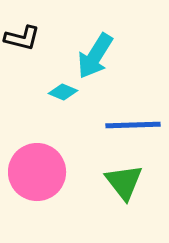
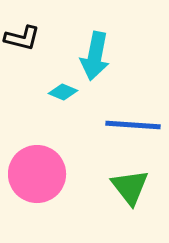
cyan arrow: rotated 21 degrees counterclockwise
blue line: rotated 6 degrees clockwise
pink circle: moved 2 px down
green triangle: moved 6 px right, 5 px down
